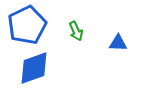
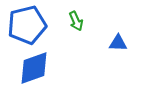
blue pentagon: rotated 12 degrees clockwise
green arrow: moved 10 px up
